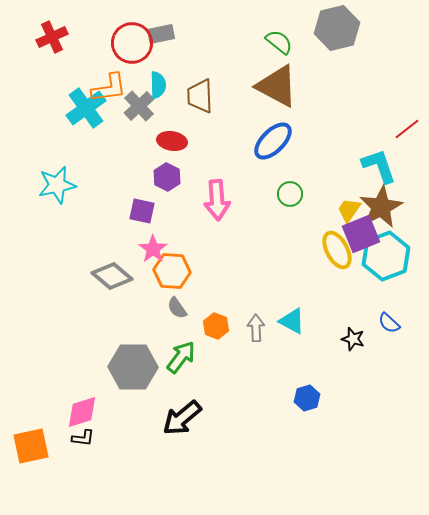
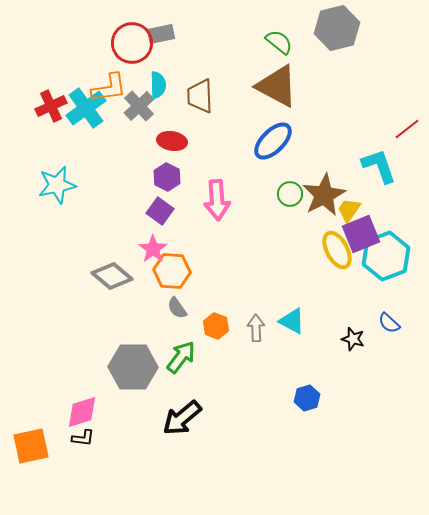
red cross at (52, 37): moved 1 px left, 69 px down
brown star at (381, 207): moved 57 px left, 12 px up
purple square at (142, 211): moved 18 px right; rotated 24 degrees clockwise
